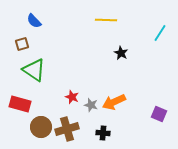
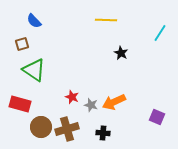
purple square: moved 2 px left, 3 px down
